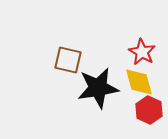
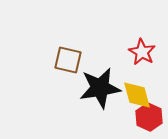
yellow diamond: moved 2 px left, 13 px down
black star: moved 2 px right
red hexagon: moved 7 px down
